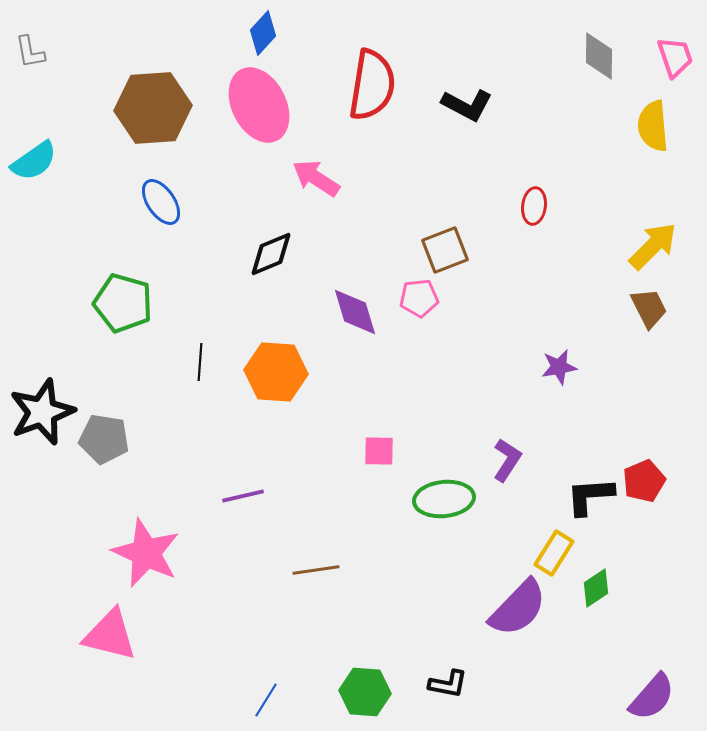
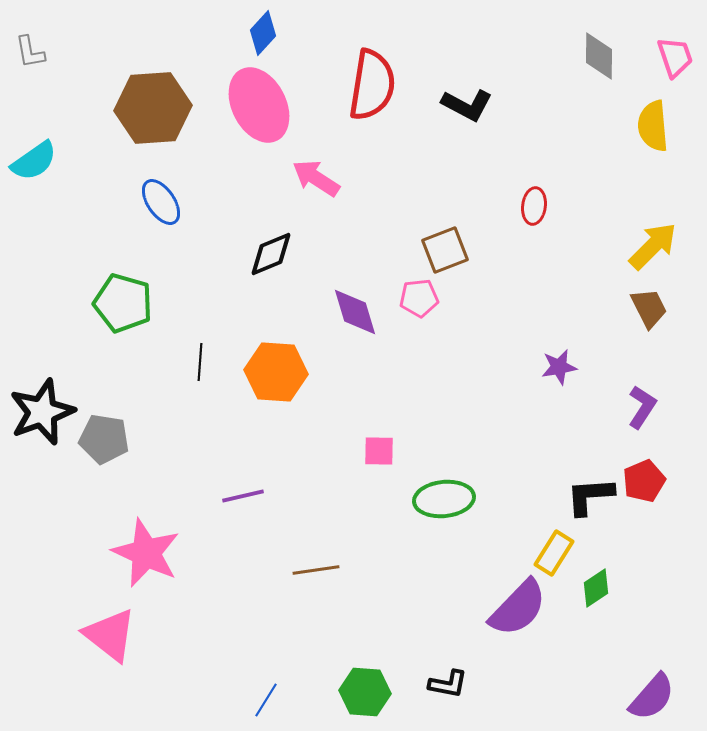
purple L-shape at (507, 460): moved 135 px right, 53 px up
pink triangle at (110, 635): rotated 24 degrees clockwise
